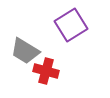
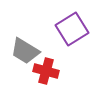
purple square: moved 1 px right, 4 px down
